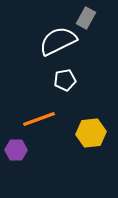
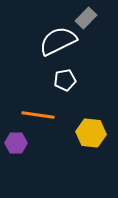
gray rectangle: rotated 15 degrees clockwise
orange line: moved 1 px left, 4 px up; rotated 28 degrees clockwise
yellow hexagon: rotated 12 degrees clockwise
purple hexagon: moved 7 px up
